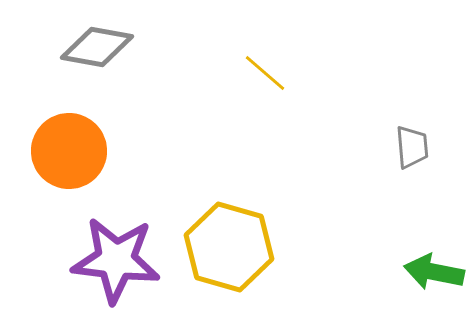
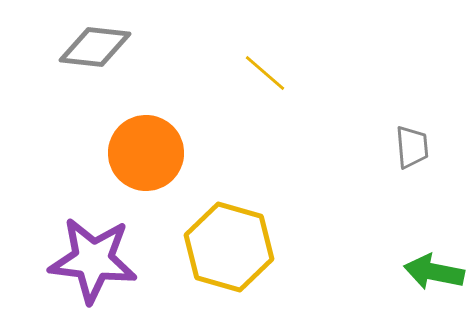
gray diamond: moved 2 px left; rotated 4 degrees counterclockwise
orange circle: moved 77 px right, 2 px down
purple star: moved 23 px left
